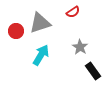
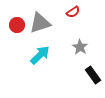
red circle: moved 1 px right, 6 px up
cyan arrow: moved 1 px left; rotated 15 degrees clockwise
black rectangle: moved 4 px down
